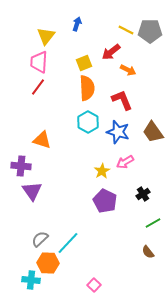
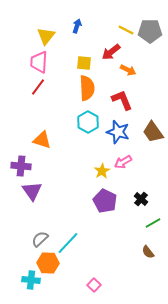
blue arrow: moved 2 px down
yellow square: rotated 28 degrees clockwise
pink arrow: moved 2 px left
black cross: moved 2 px left, 5 px down; rotated 16 degrees counterclockwise
